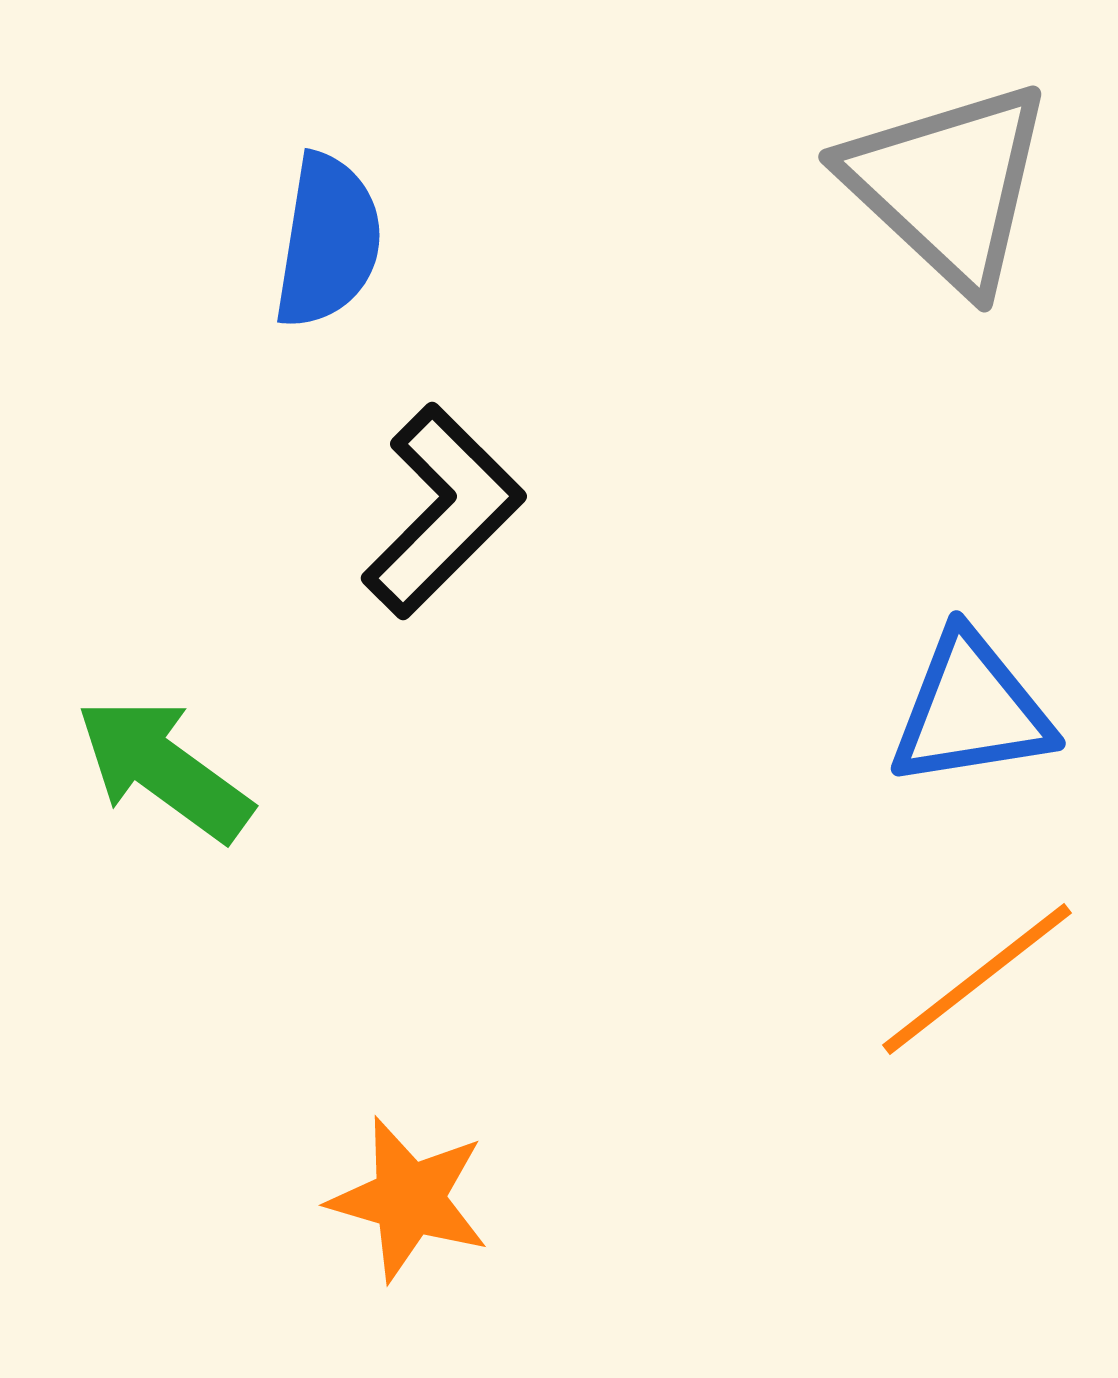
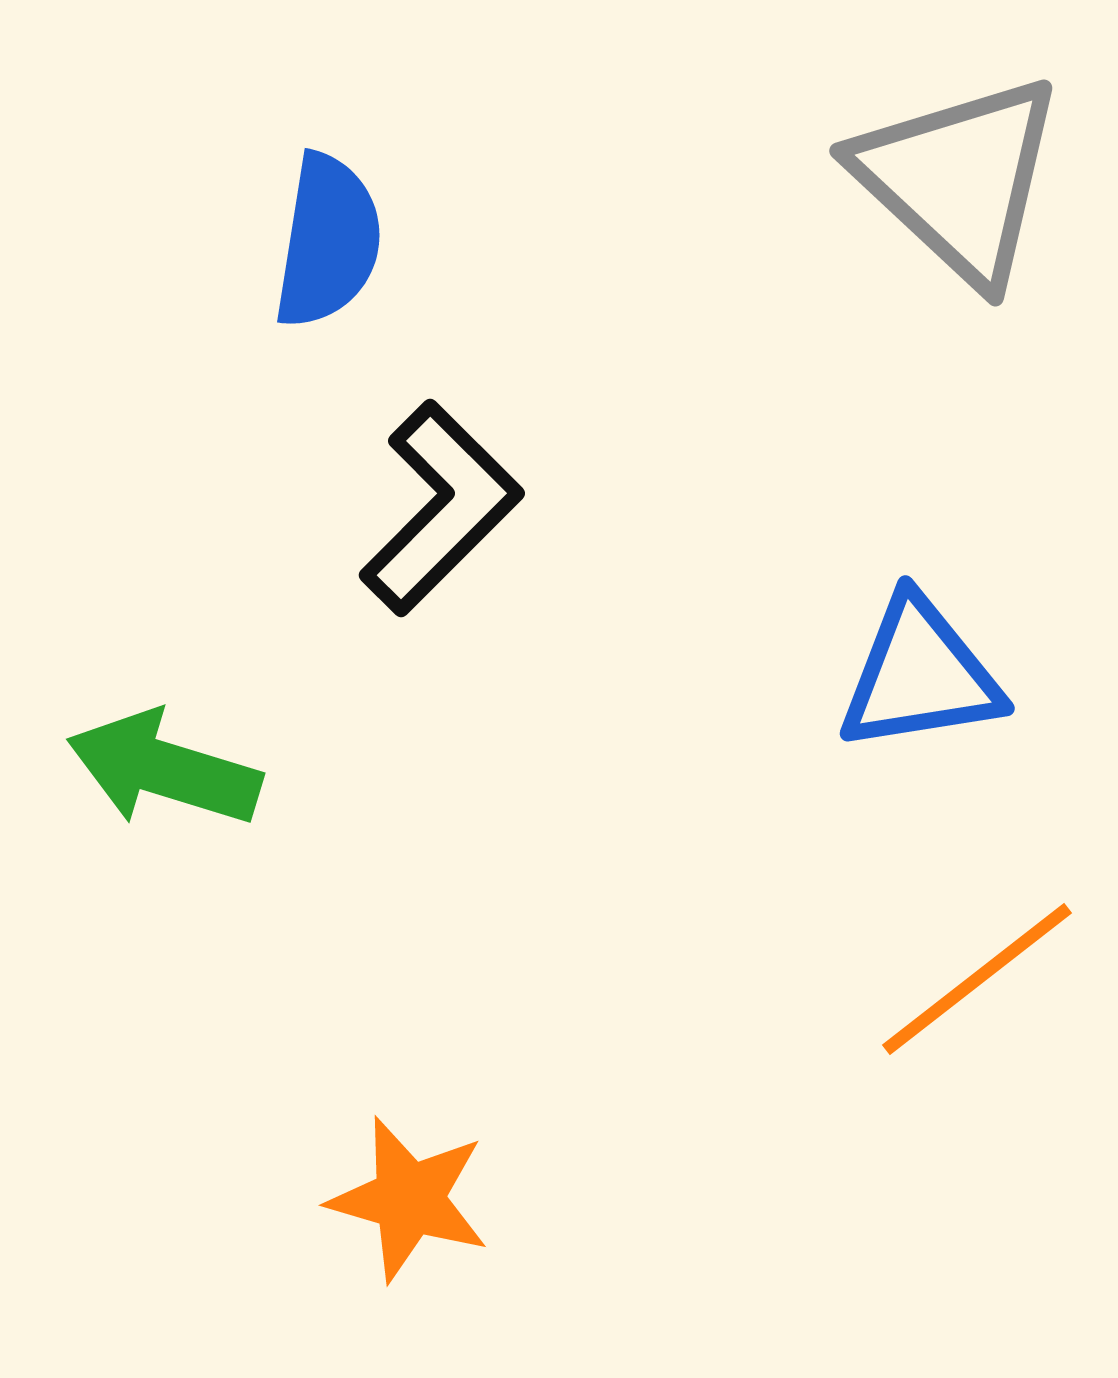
gray triangle: moved 11 px right, 6 px up
black L-shape: moved 2 px left, 3 px up
blue triangle: moved 51 px left, 35 px up
green arrow: rotated 19 degrees counterclockwise
